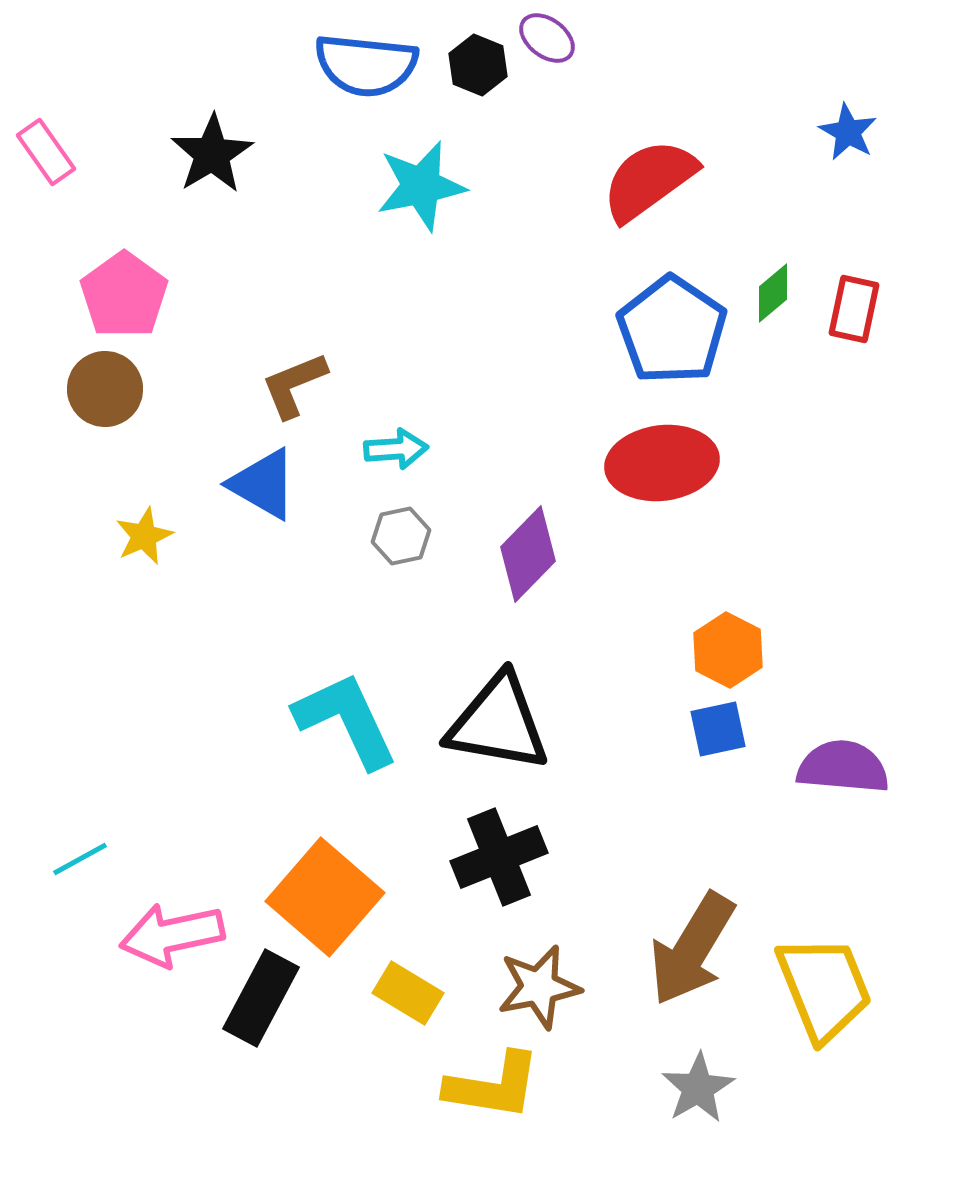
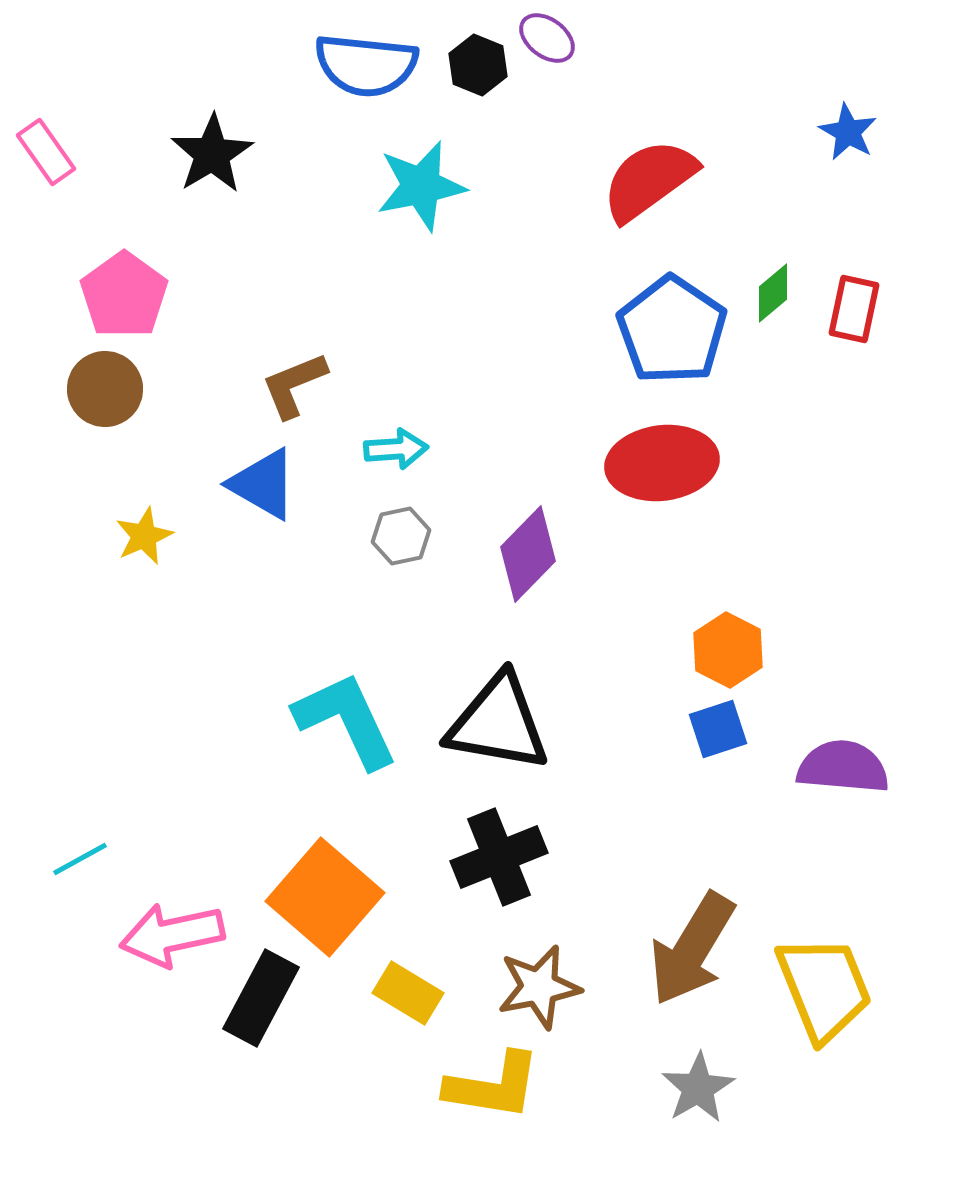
blue square: rotated 6 degrees counterclockwise
